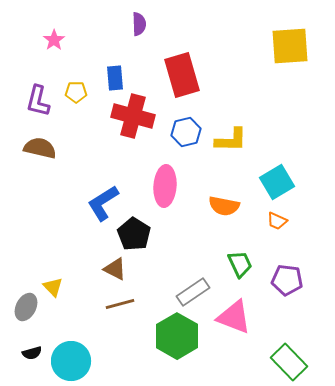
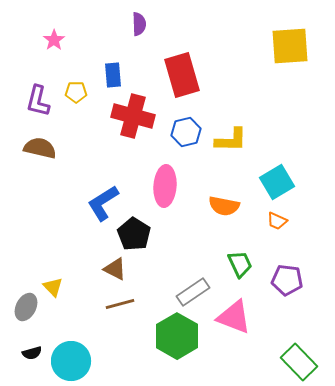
blue rectangle: moved 2 px left, 3 px up
green rectangle: moved 10 px right
